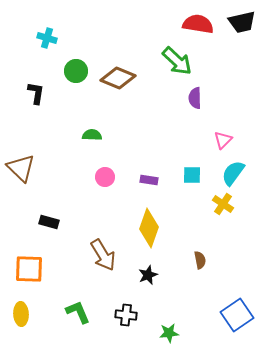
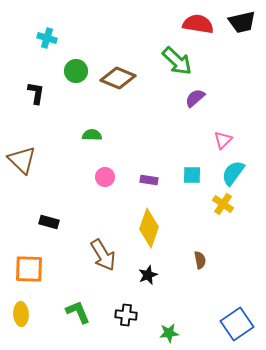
purple semicircle: rotated 50 degrees clockwise
brown triangle: moved 1 px right, 8 px up
blue square: moved 9 px down
